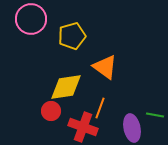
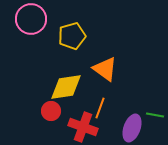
orange triangle: moved 2 px down
purple ellipse: rotated 32 degrees clockwise
